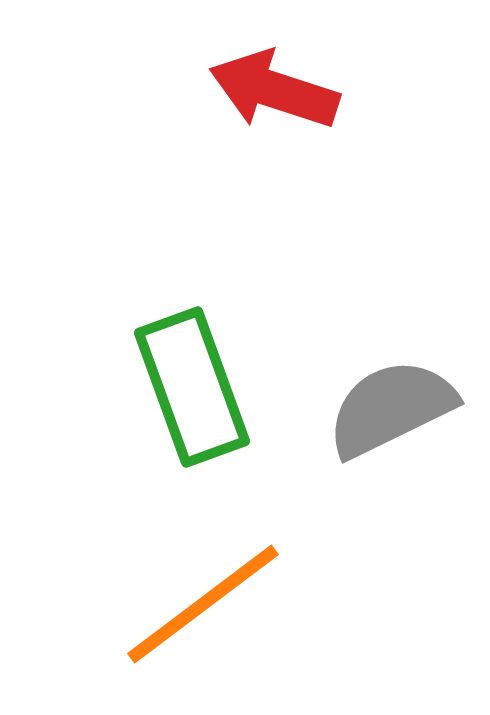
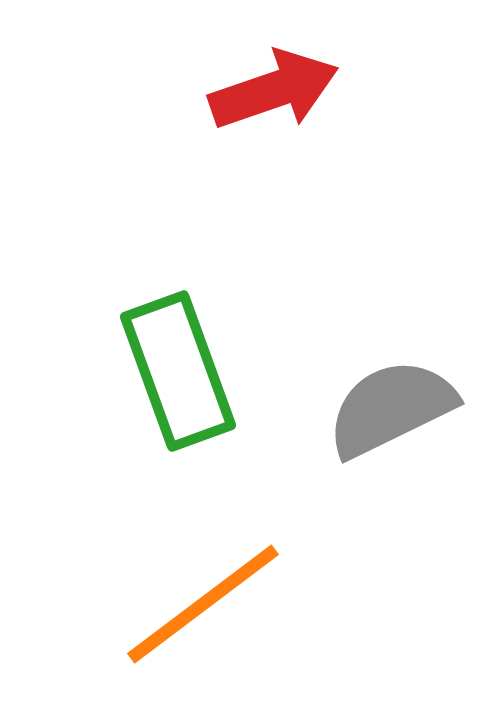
red arrow: rotated 143 degrees clockwise
green rectangle: moved 14 px left, 16 px up
